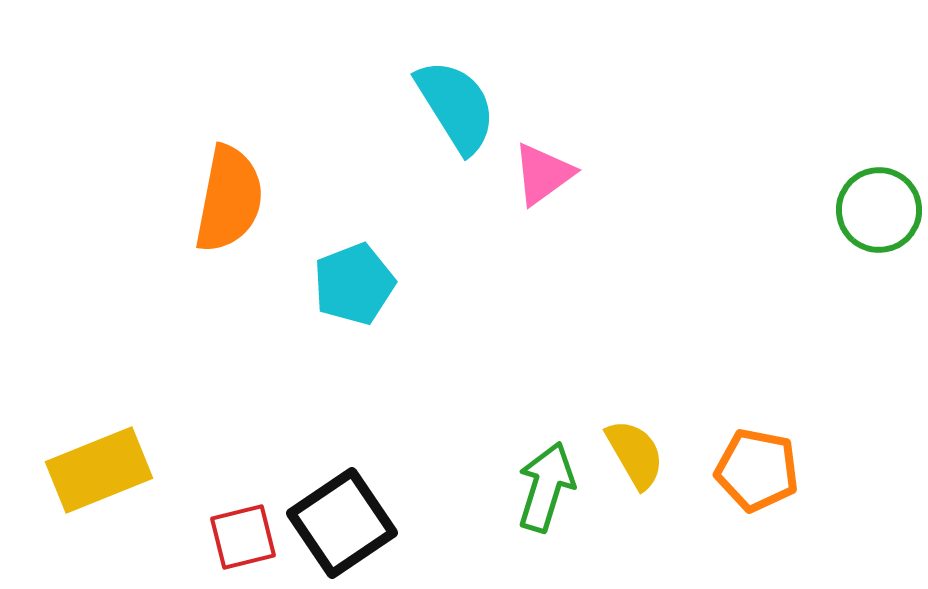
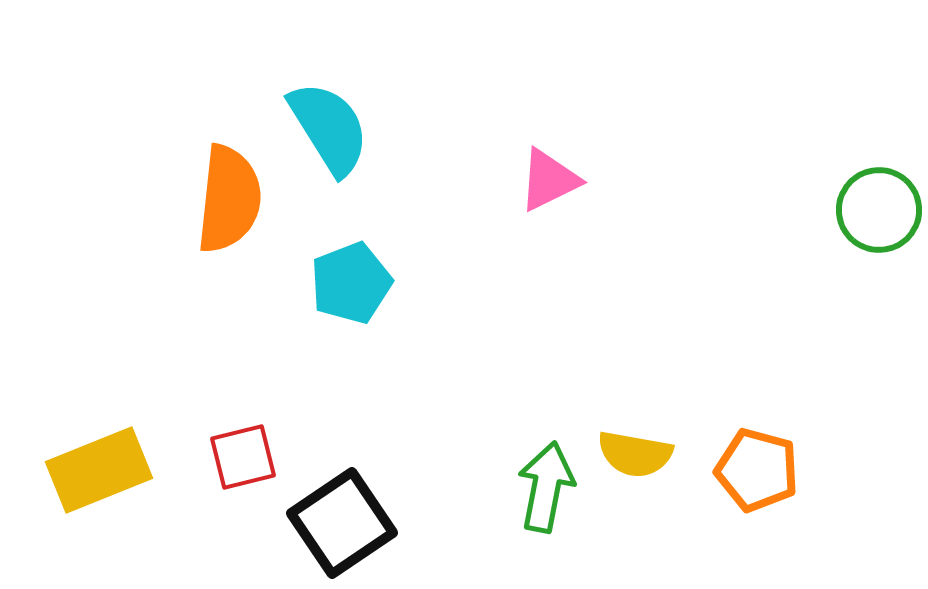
cyan semicircle: moved 127 px left, 22 px down
pink triangle: moved 6 px right, 6 px down; rotated 10 degrees clockwise
orange semicircle: rotated 5 degrees counterclockwise
cyan pentagon: moved 3 px left, 1 px up
yellow semicircle: rotated 130 degrees clockwise
orange pentagon: rotated 4 degrees clockwise
green arrow: rotated 6 degrees counterclockwise
red square: moved 80 px up
